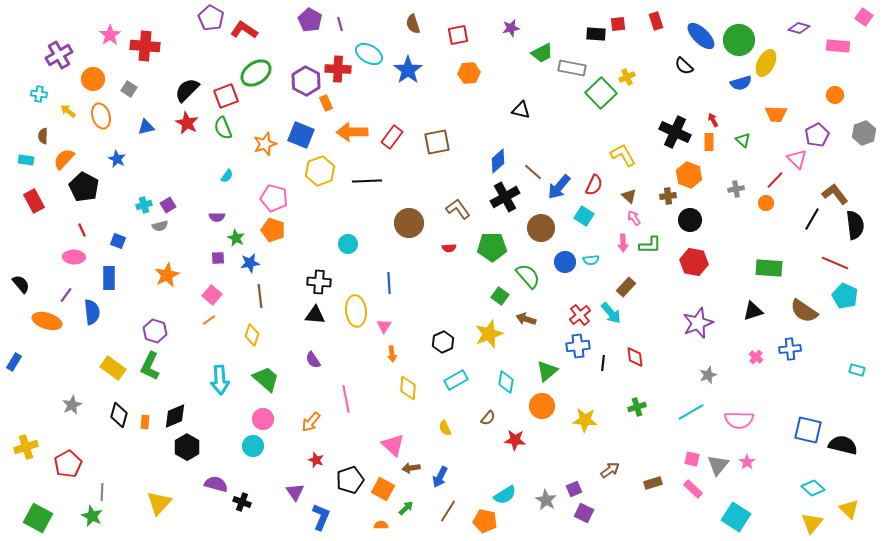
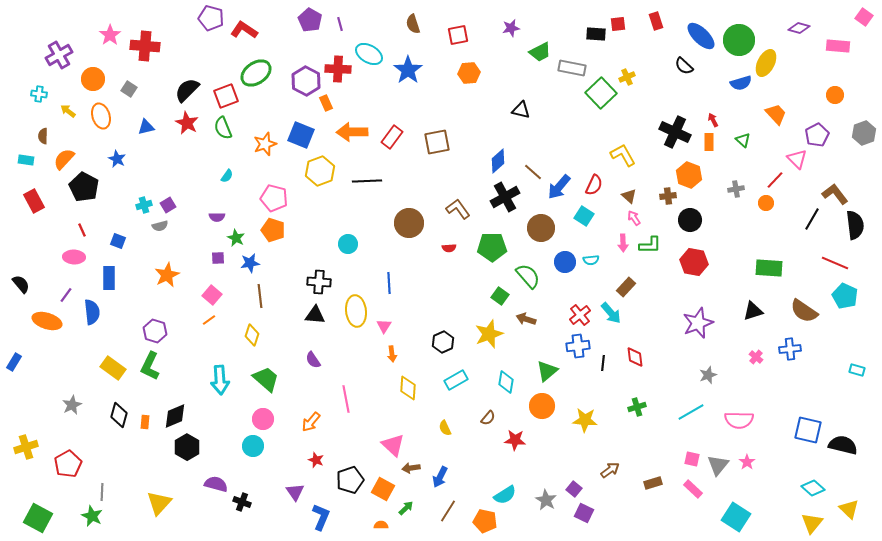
purple pentagon at (211, 18): rotated 15 degrees counterclockwise
green trapezoid at (542, 53): moved 2 px left, 1 px up
orange trapezoid at (776, 114): rotated 135 degrees counterclockwise
purple square at (574, 489): rotated 28 degrees counterclockwise
